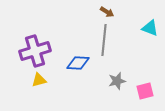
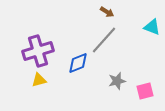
cyan triangle: moved 2 px right, 1 px up
gray line: rotated 36 degrees clockwise
purple cross: moved 3 px right
blue diamond: rotated 25 degrees counterclockwise
